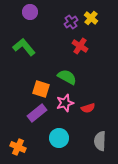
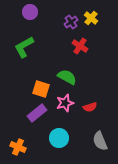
green L-shape: rotated 80 degrees counterclockwise
red semicircle: moved 2 px right, 1 px up
gray semicircle: rotated 24 degrees counterclockwise
